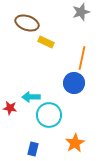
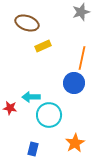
yellow rectangle: moved 3 px left, 4 px down; rotated 49 degrees counterclockwise
